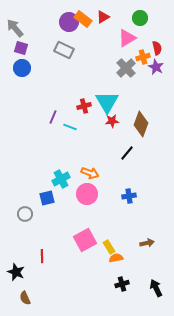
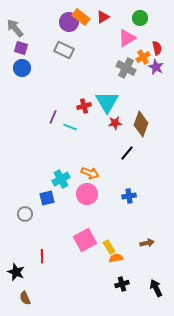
orange rectangle: moved 2 px left, 2 px up
orange cross: rotated 16 degrees counterclockwise
gray cross: rotated 18 degrees counterclockwise
red star: moved 3 px right, 2 px down
